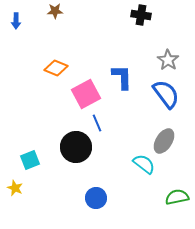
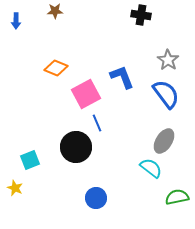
blue L-shape: rotated 20 degrees counterclockwise
cyan semicircle: moved 7 px right, 4 px down
